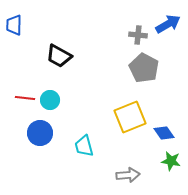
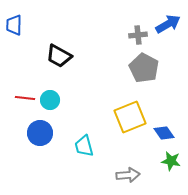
gray cross: rotated 12 degrees counterclockwise
